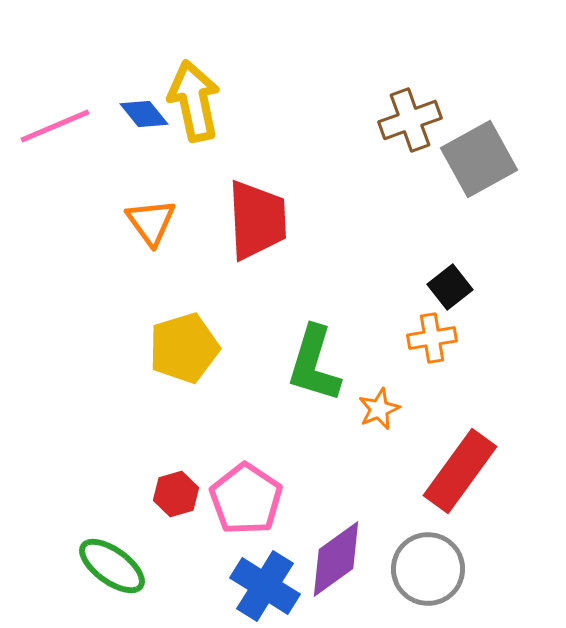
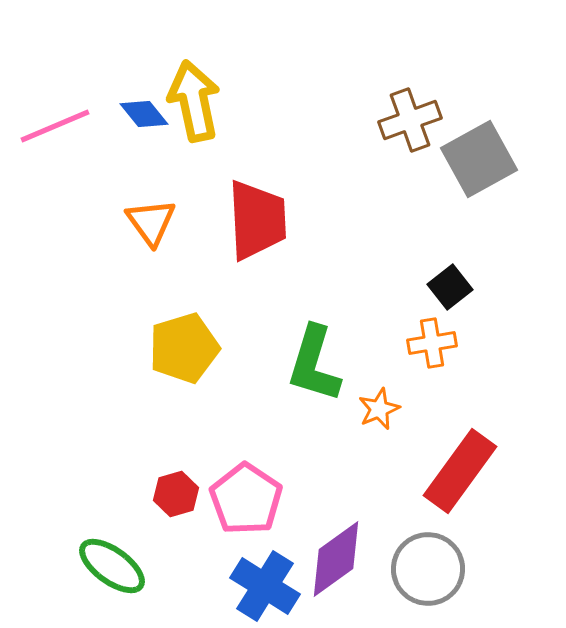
orange cross: moved 5 px down
